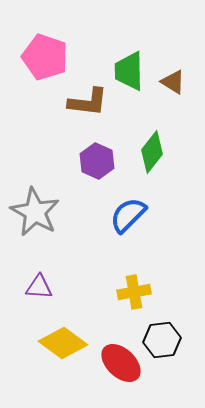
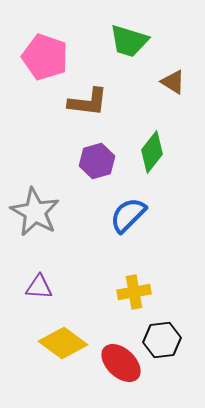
green trapezoid: moved 30 px up; rotated 72 degrees counterclockwise
purple hexagon: rotated 20 degrees clockwise
